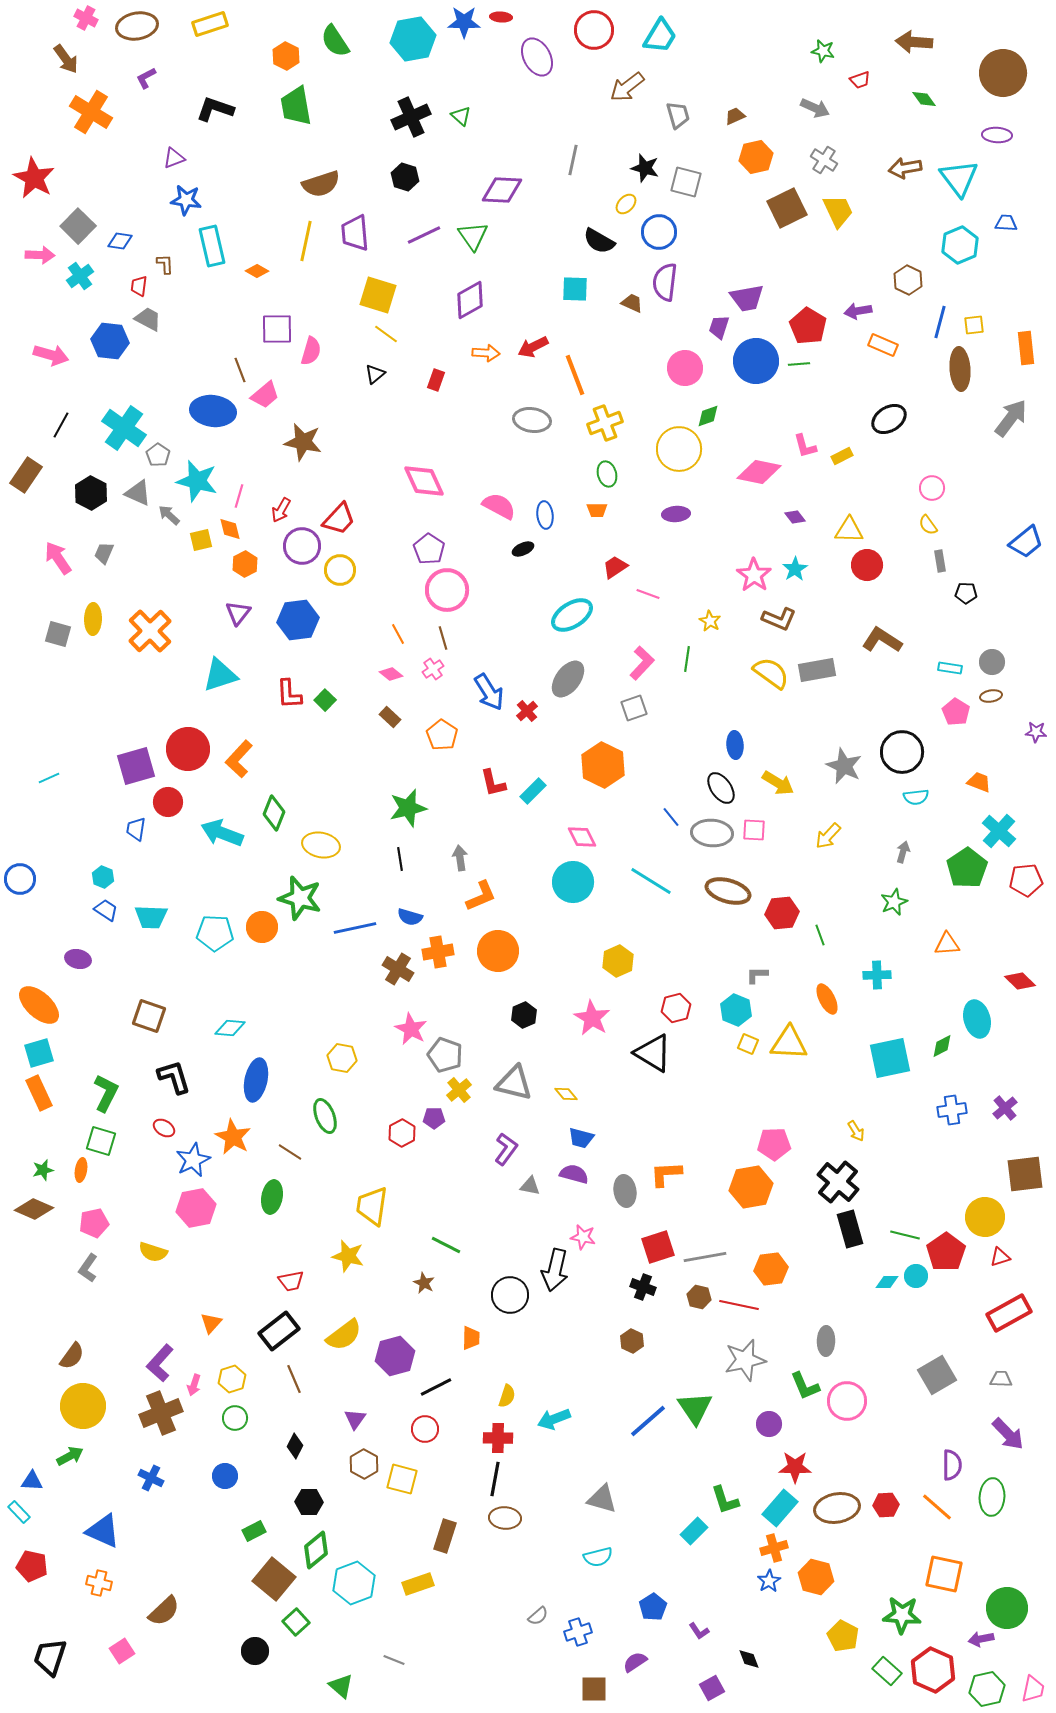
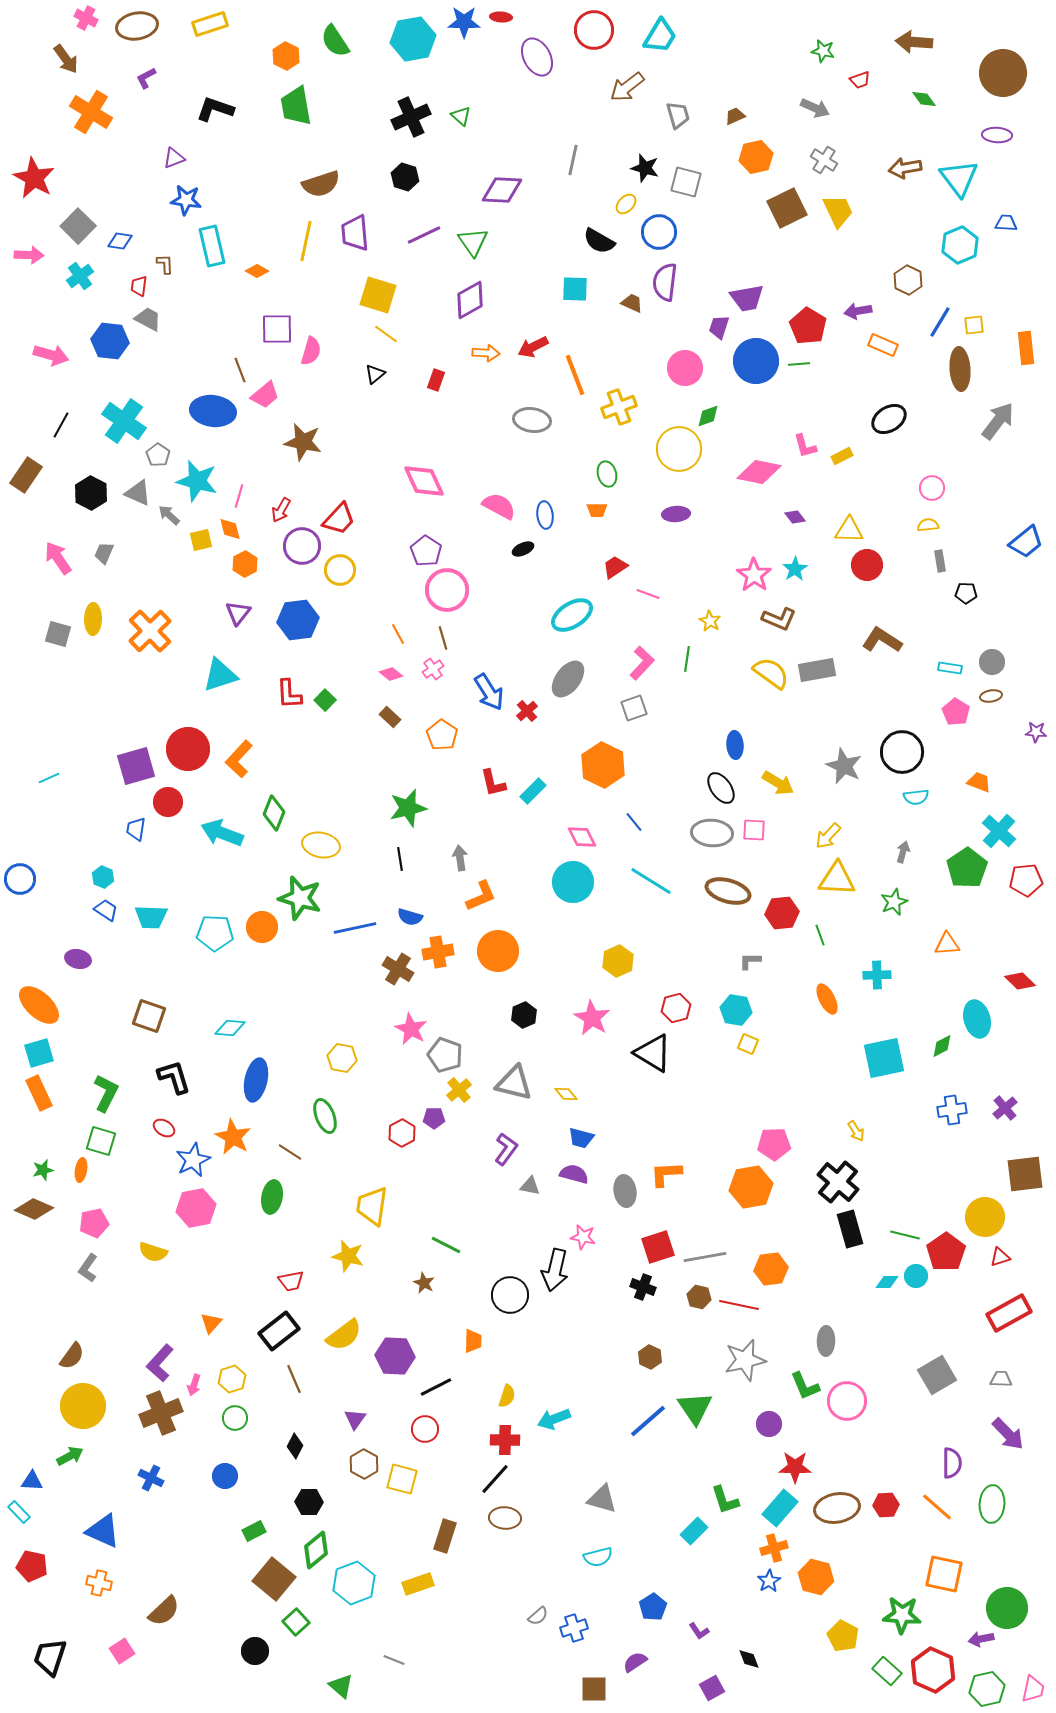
green triangle at (473, 236): moved 6 px down
pink arrow at (40, 255): moved 11 px left
blue line at (940, 322): rotated 16 degrees clockwise
gray arrow at (1011, 418): moved 13 px left, 3 px down
yellow cross at (605, 423): moved 14 px right, 16 px up
cyan cross at (124, 428): moved 7 px up
yellow semicircle at (928, 525): rotated 120 degrees clockwise
purple pentagon at (429, 549): moved 3 px left, 2 px down
blue line at (671, 817): moved 37 px left, 5 px down
gray L-shape at (757, 975): moved 7 px left, 14 px up
cyan hexagon at (736, 1010): rotated 12 degrees counterclockwise
yellow triangle at (789, 1043): moved 48 px right, 164 px up
cyan square at (890, 1058): moved 6 px left
orange trapezoid at (471, 1338): moved 2 px right, 3 px down
brown hexagon at (632, 1341): moved 18 px right, 16 px down
purple hexagon at (395, 1356): rotated 18 degrees clockwise
red cross at (498, 1438): moved 7 px right, 2 px down
purple semicircle at (952, 1465): moved 2 px up
black line at (495, 1479): rotated 32 degrees clockwise
green ellipse at (992, 1497): moved 7 px down
blue cross at (578, 1632): moved 4 px left, 4 px up
